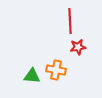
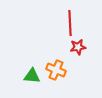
red line: moved 2 px down
orange cross: rotated 12 degrees clockwise
